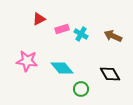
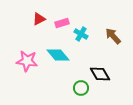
pink rectangle: moved 6 px up
brown arrow: rotated 24 degrees clockwise
cyan diamond: moved 4 px left, 13 px up
black diamond: moved 10 px left
green circle: moved 1 px up
